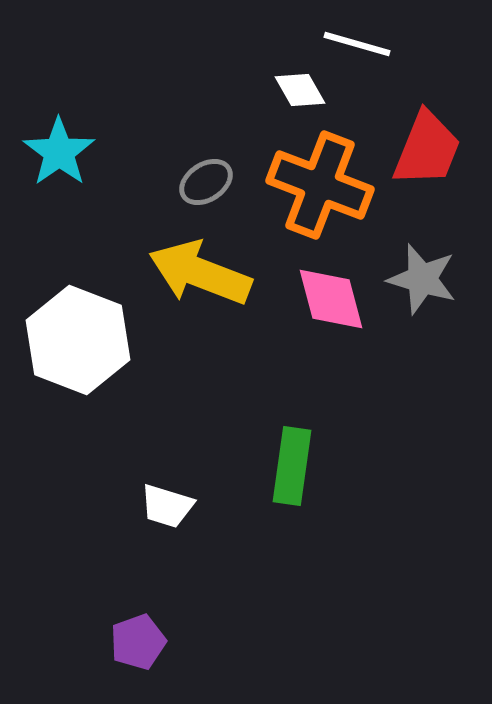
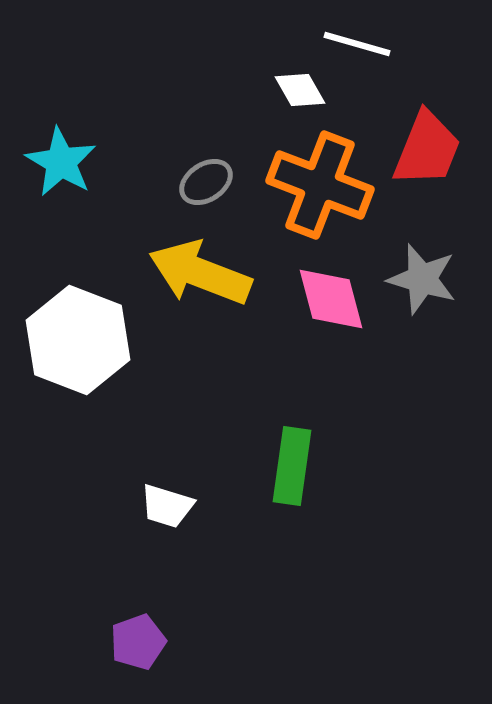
cyan star: moved 2 px right, 10 px down; rotated 6 degrees counterclockwise
